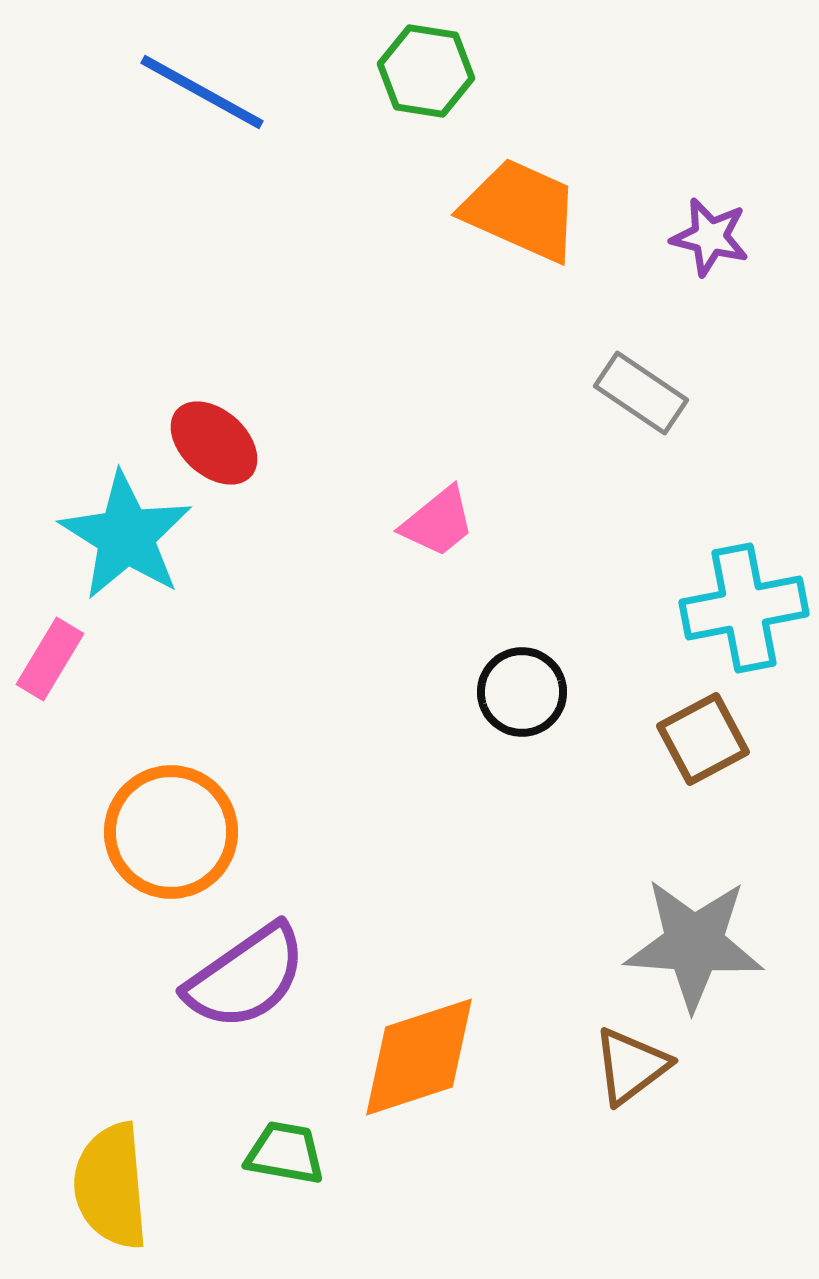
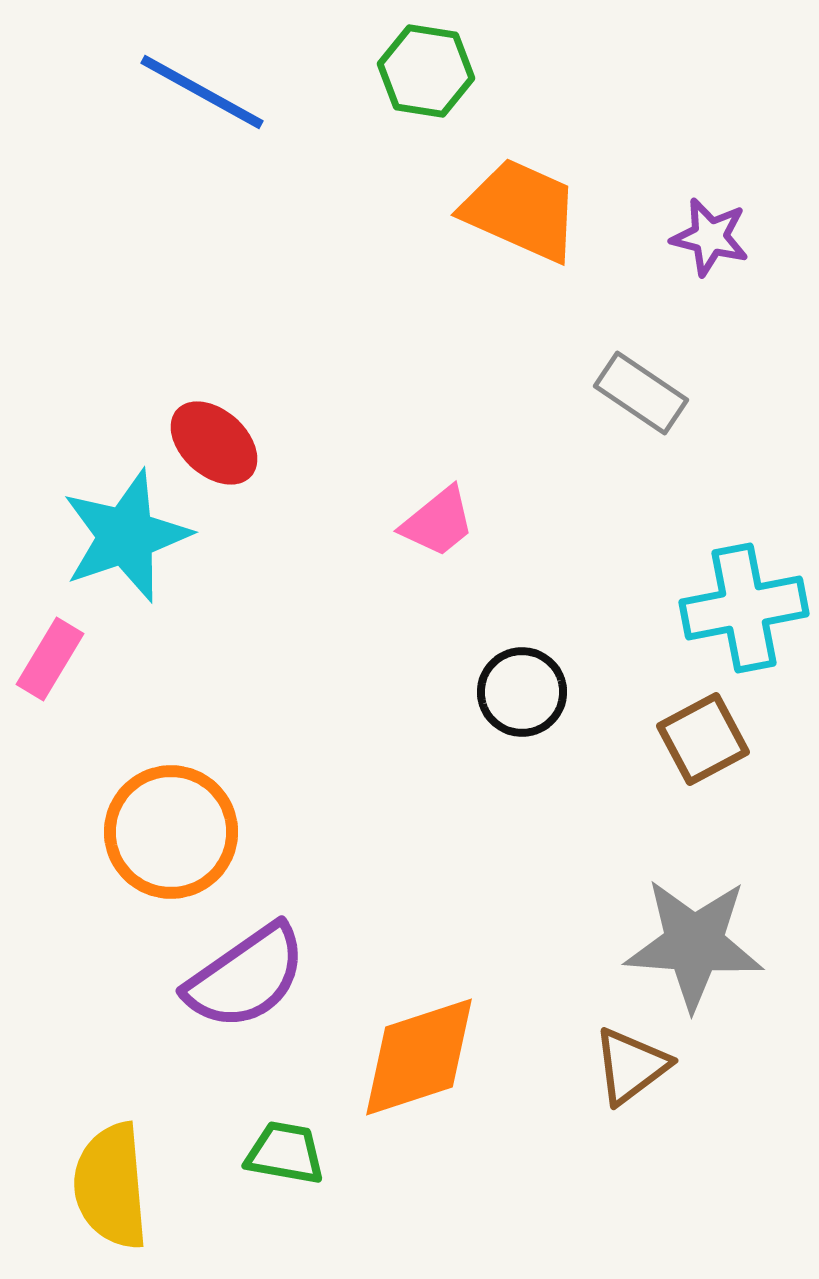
cyan star: rotated 21 degrees clockwise
